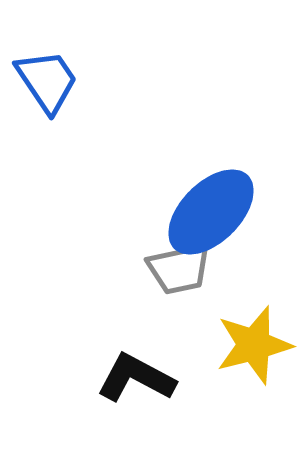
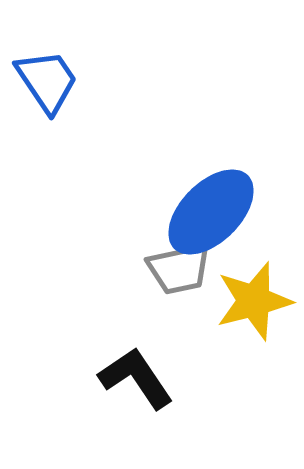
yellow star: moved 44 px up
black L-shape: rotated 28 degrees clockwise
